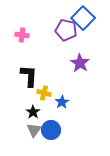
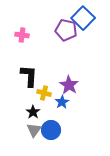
purple star: moved 11 px left, 22 px down
